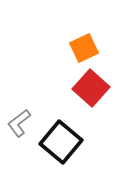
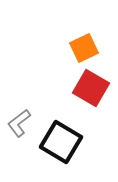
red square: rotated 12 degrees counterclockwise
black square: rotated 9 degrees counterclockwise
